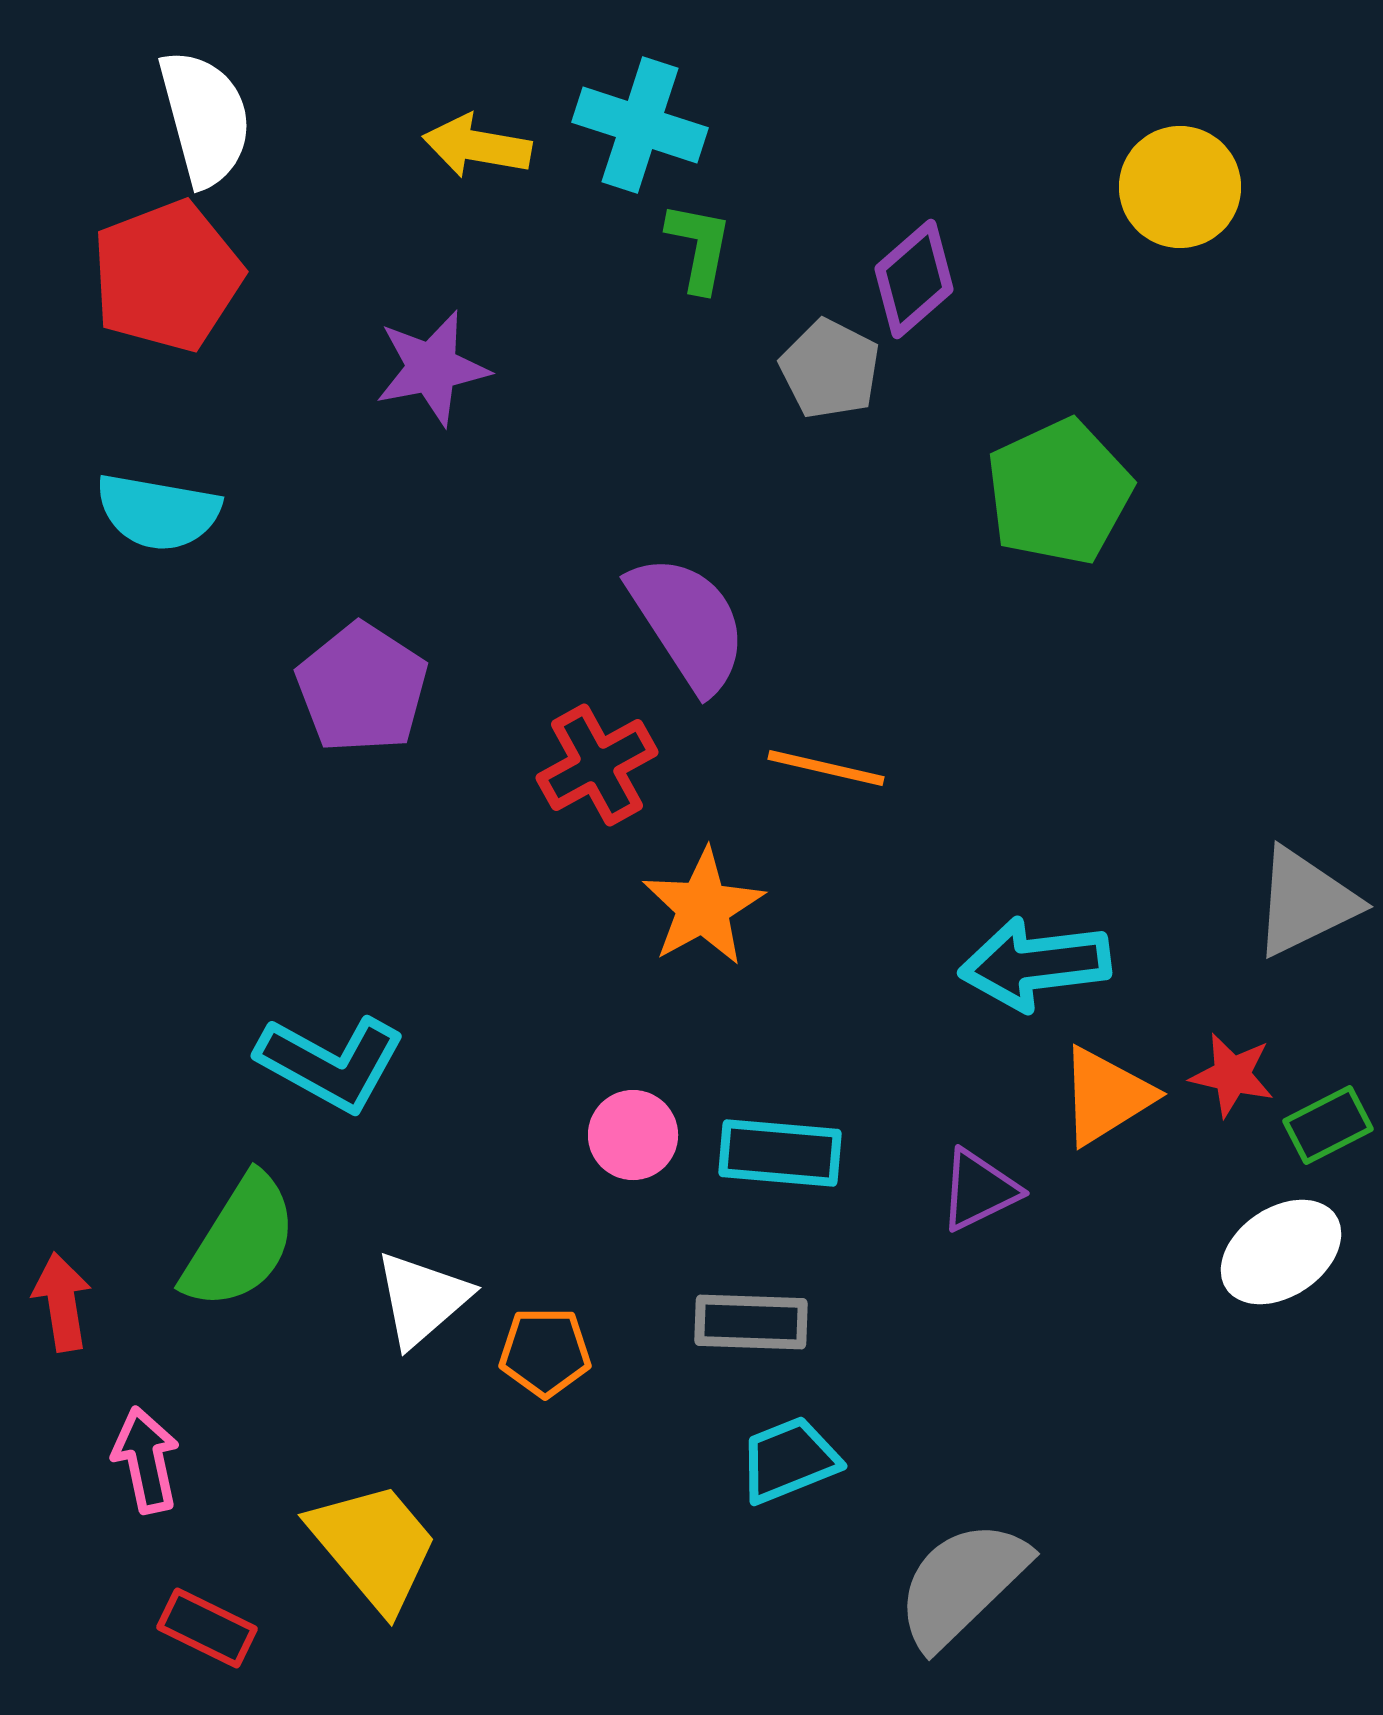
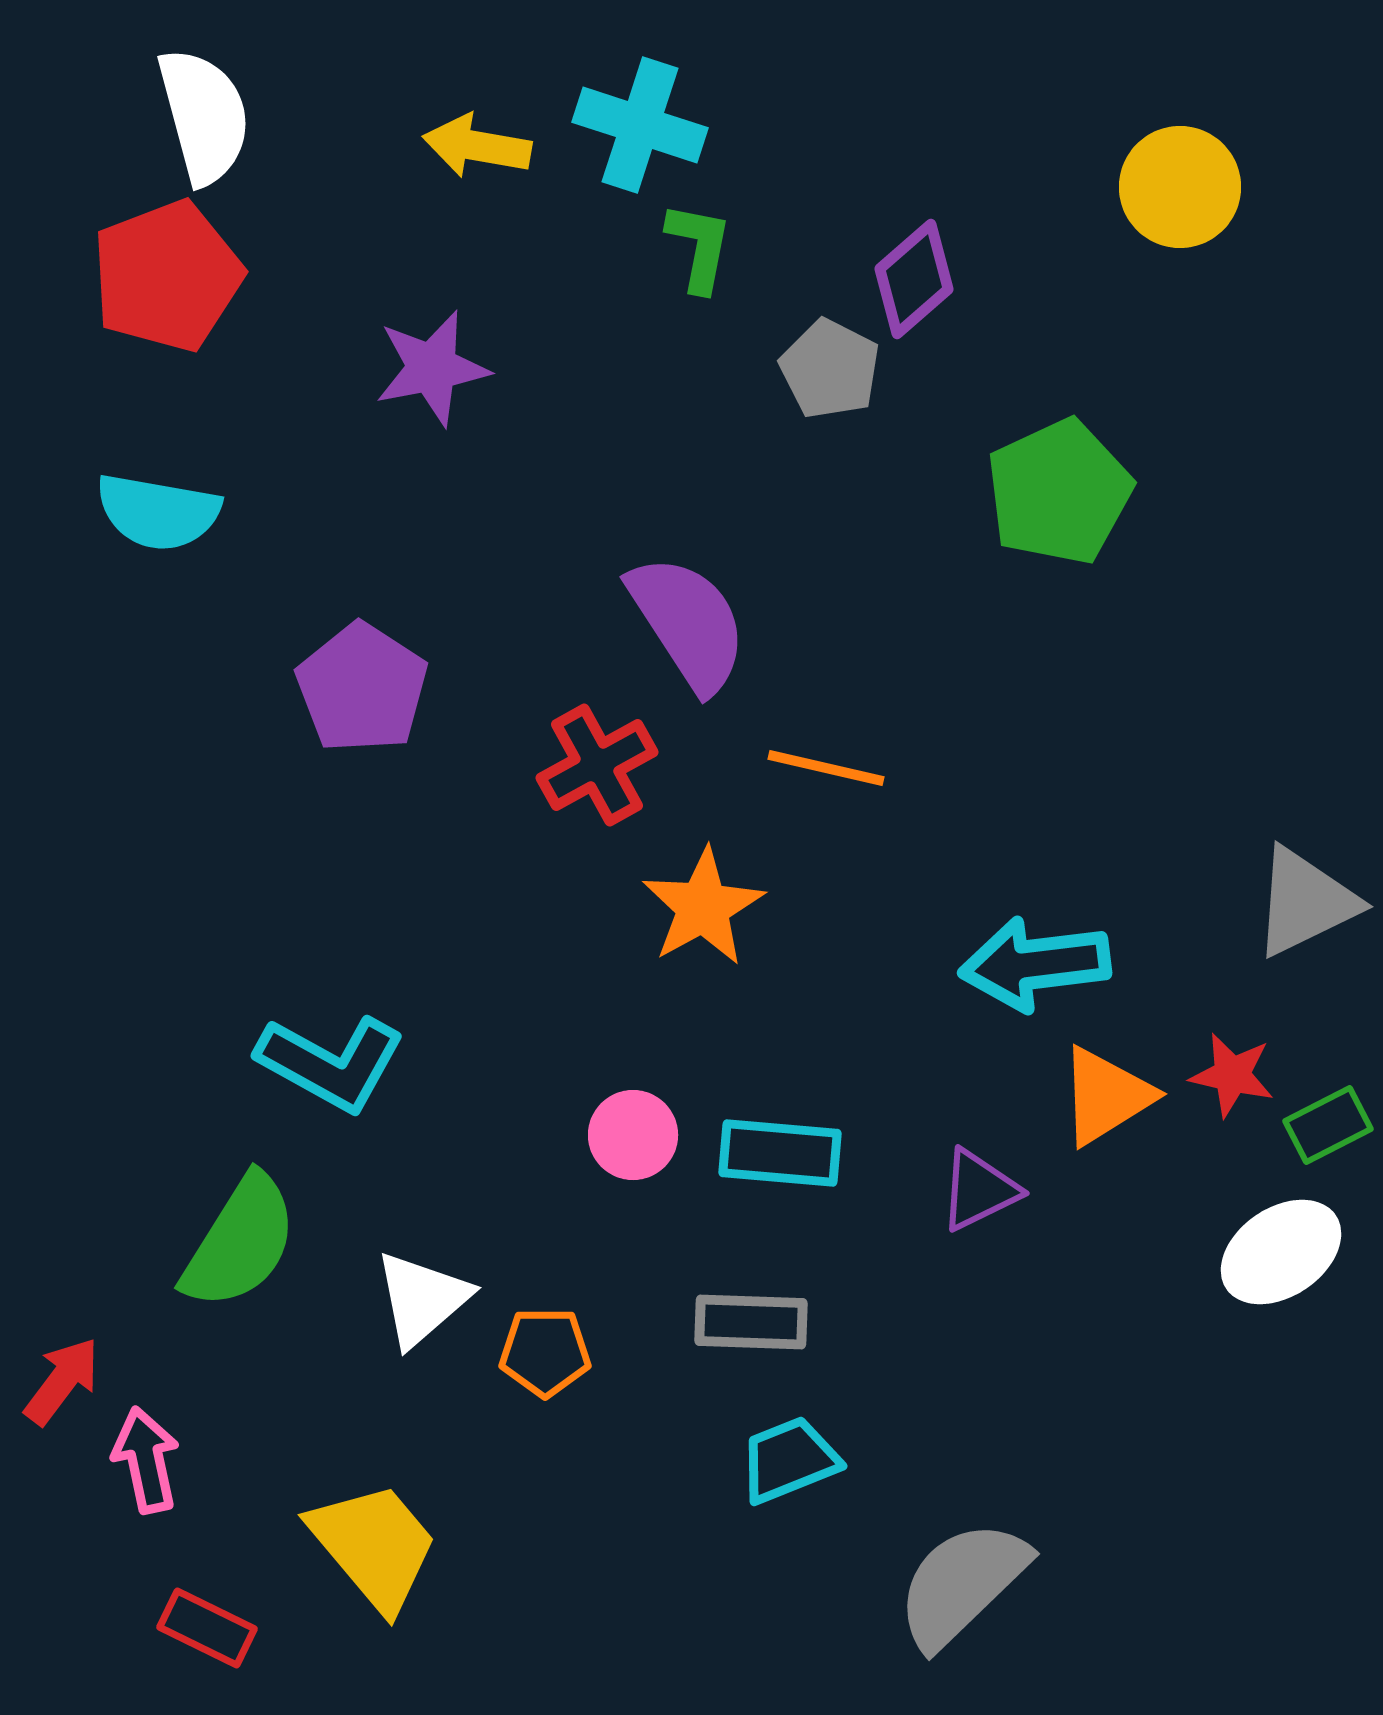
white semicircle: moved 1 px left, 2 px up
red arrow: moved 79 px down; rotated 46 degrees clockwise
